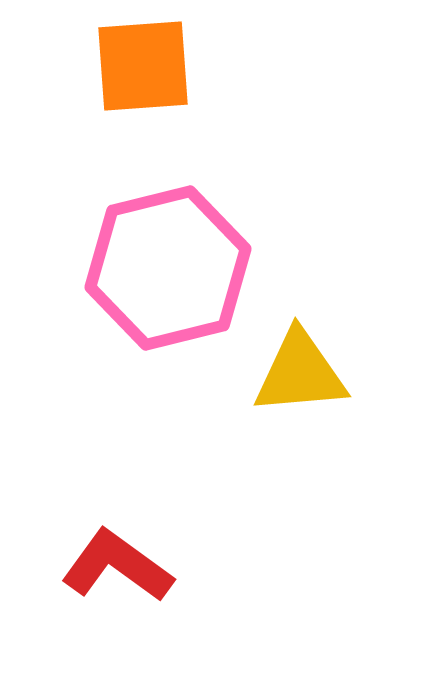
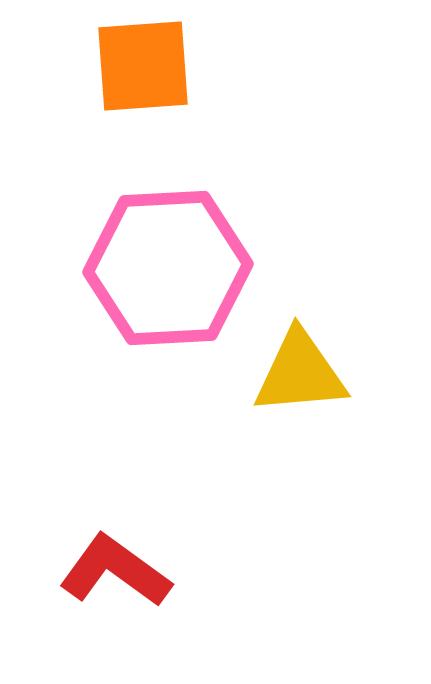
pink hexagon: rotated 11 degrees clockwise
red L-shape: moved 2 px left, 5 px down
